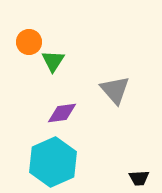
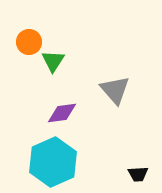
black trapezoid: moved 1 px left, 4 px up
